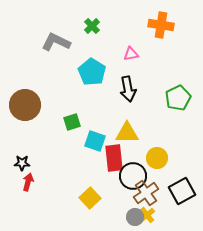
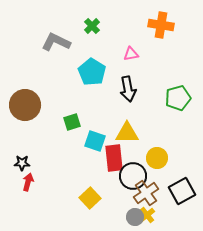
green pentagon: rotated 10 degrees clockwise
